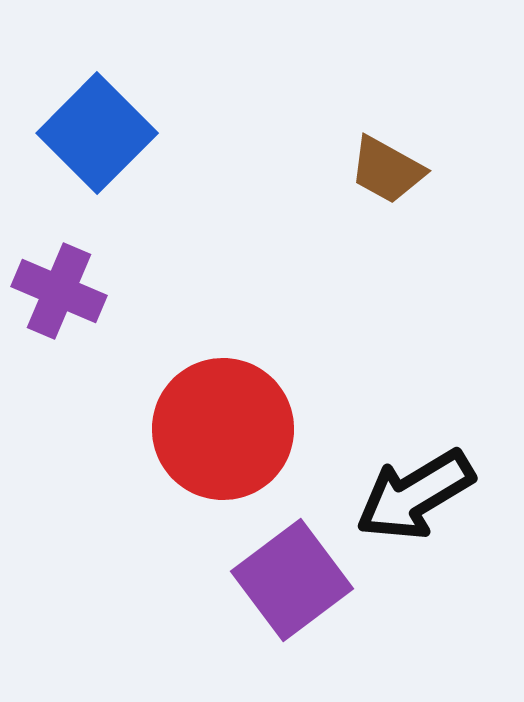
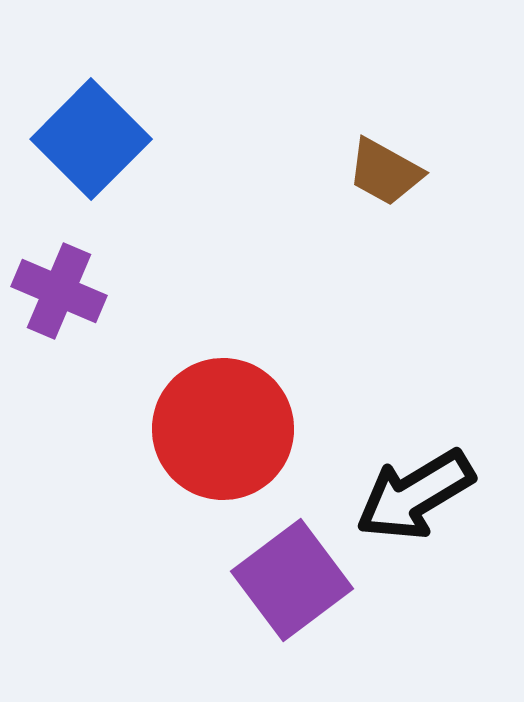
blue square: moved 6 px left, 6 px down
brown trapezoid: moved 2 px left, 2 px down
